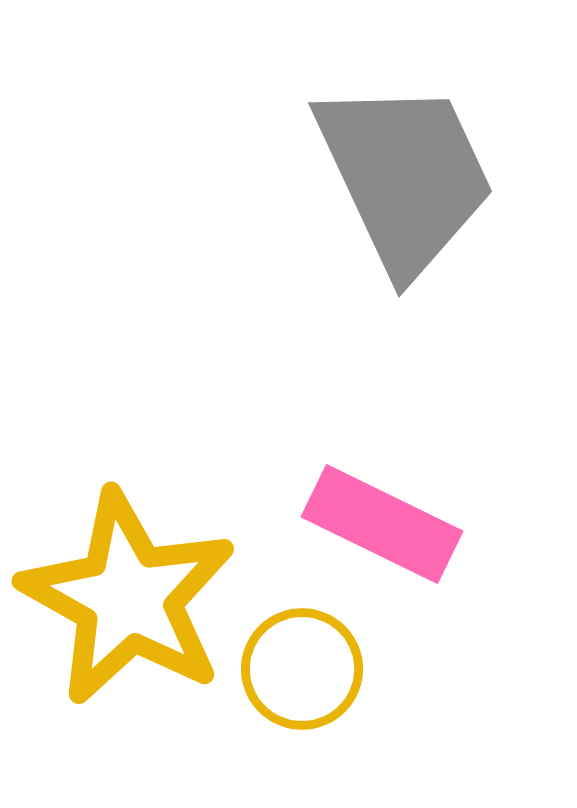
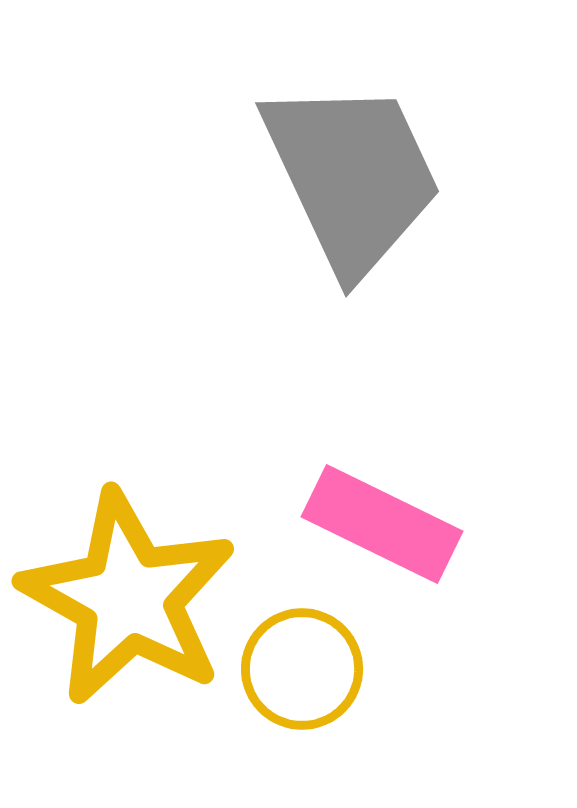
gray trapezoid: moved 53 px left
